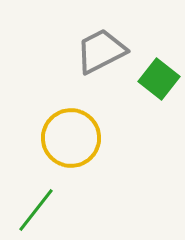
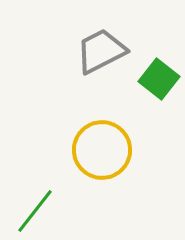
yellow circle: moved 31 px right, 12 px down
green line: moved 1 px left, 1 px down
